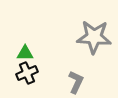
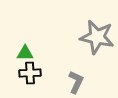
gray star: moved 3 px right; rotated 8 degrees clockwise
black cross: moved 3 px right; rotated 20 degrees clockwise
